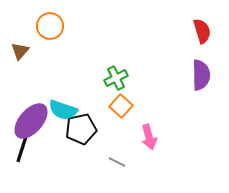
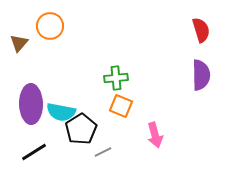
red semicircle: moved 1 px left, 1 px up
brown triangle: moved 1 px left, 8 px up
green cross: rotated 20 degrees clockwise
orange square: rotated 20 degrees counterclockwise
cyan semicircle: moved 2 px left, 2 px down; rotated 8 degrees counterclockwise
purple ellipse: moved 17 px up; rotated 42 degrees counterclockwise
black pentagon: rotated 20 degrees counterclockwise
pink arrow: moved 6 px right, 2 px up
black line: moved 12 px right, 3 px down; rotated 40 degrees clockwise
gray line: moved 14 px left, 10 px up; rotated 54 degrees counterclockwise
